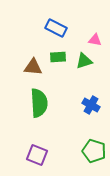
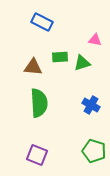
blue rectangle: moved 14 px left, 6 px up
green rectangle: moved 2 px right
green triangle: moved 2 px left, 2 px down
